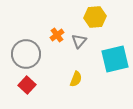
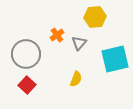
gray triangle: moved 2 px down
